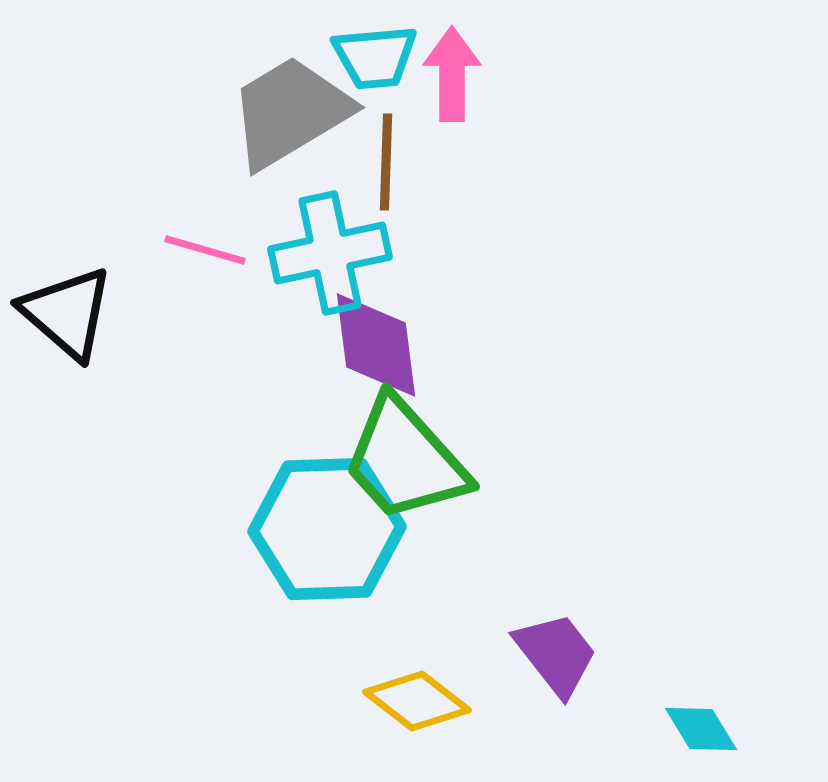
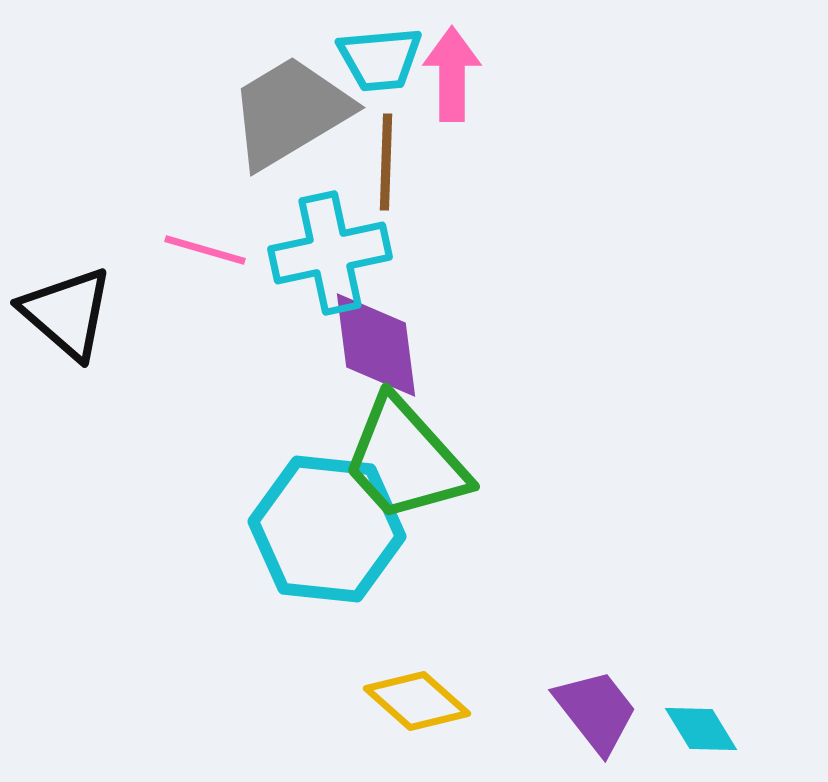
cyan trapezoid: moved 5 px right, 2 px down
cyan hexagon: rotated 8 degrees clockwise
purple trapezoid: moved 40 px right, 57 px down
yellow diamond: rotated 4 degrees clockwise
